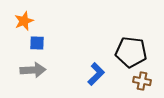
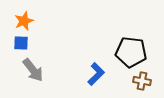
blue square: moved 16 px left
gray arrow: rotated 55 degrees clockwise
